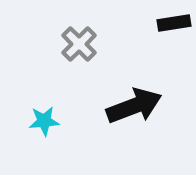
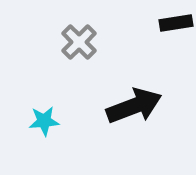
black rectangle: moved 2 px right
gray cross: moved 2 px up
